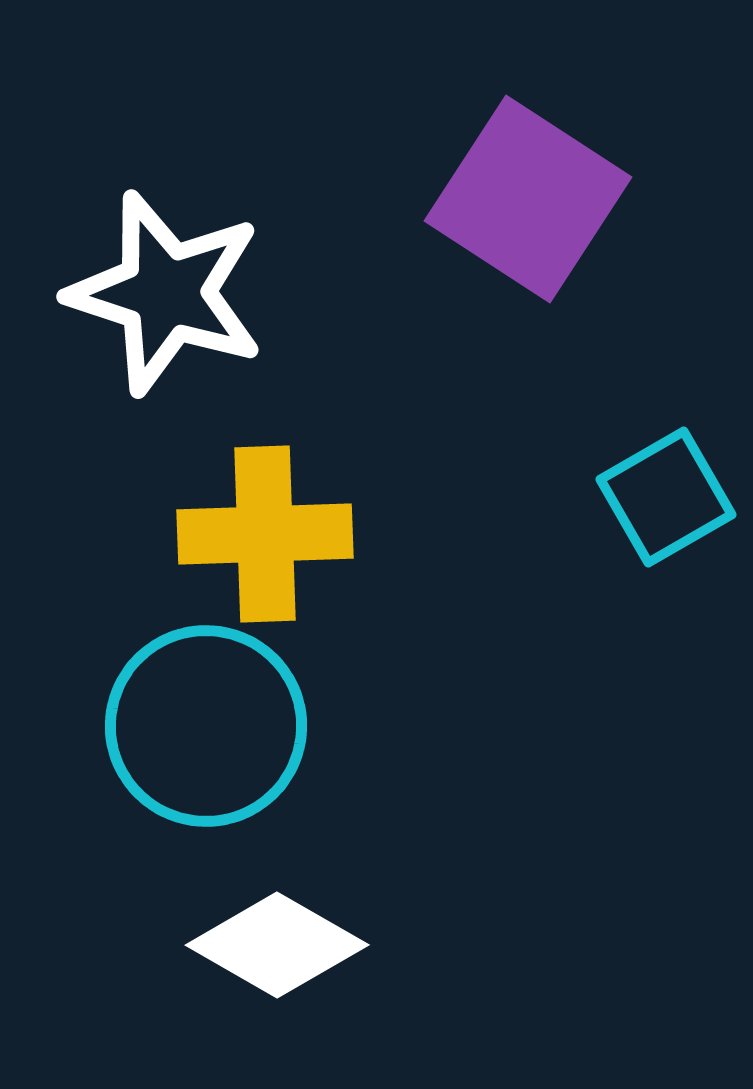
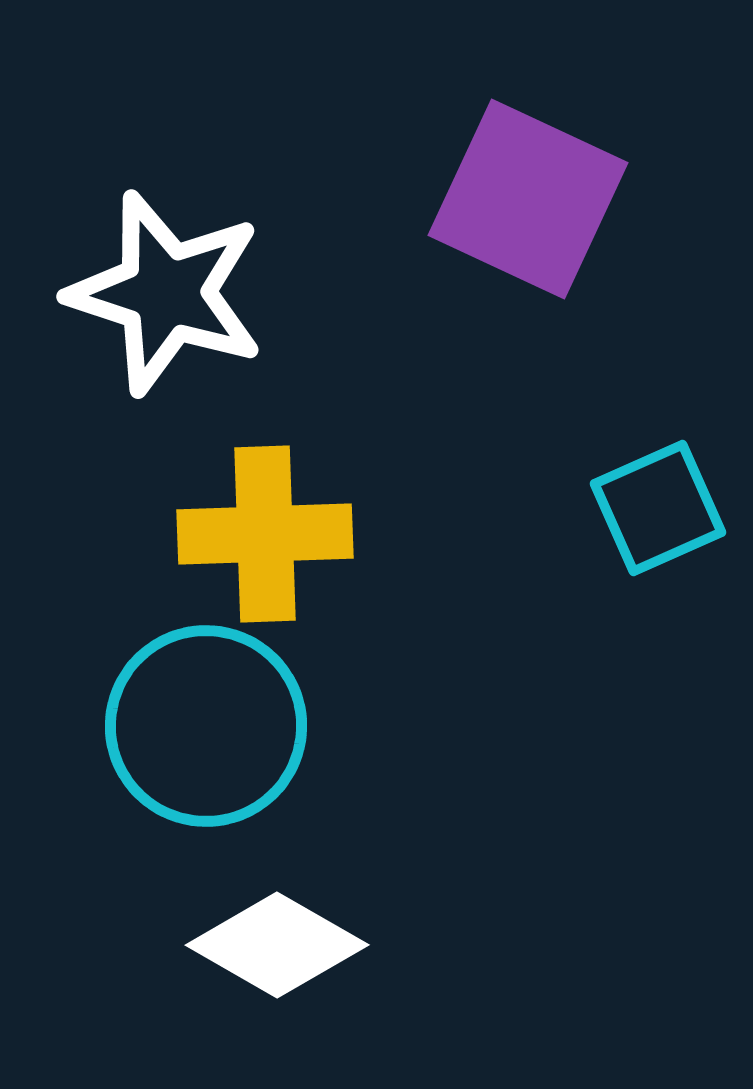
purple square: rotated 8 degrees counterclockwise
cyan square: moved 8 px left, 11 px down; rotated 6 degrees clockwise
